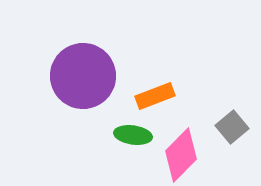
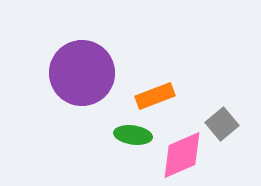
purple circle: moved 1 px left, 3 px up
gray square: moved 10 px left, 3 px up
pink diamond: moved 1 px right; rotated 22 degrees clockwise
